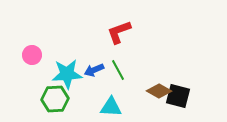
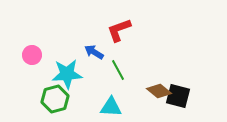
red L-shape: moved 2 px up
blue arrow: moved 18 px up; rotated 54 degrees clockwise
brown diamond: rotated 10 degrees clockwise
green hexagon: rotated 12 degrees counterclockwise
